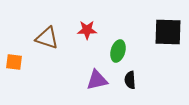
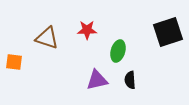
black square: rotated 20 degrees counterclockwise
